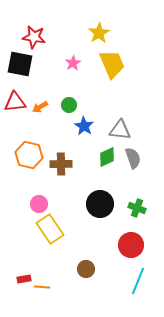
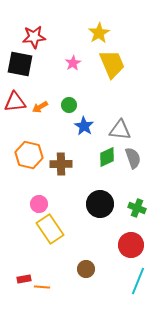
red star: rotated 15 degrees counterclockwise
